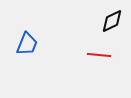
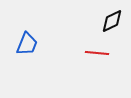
red line: moved 2 px left, 2 px up
